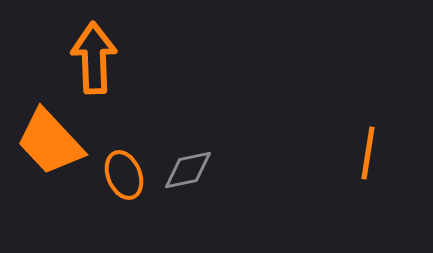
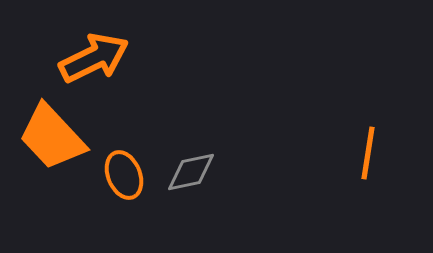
orange arrow: rotated 66 degrees clockwise
orange trapezoid: moved 2 px right, 5 px up
gray diamond: moved 3 px right, 2 px down
